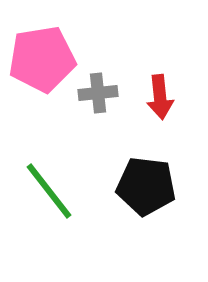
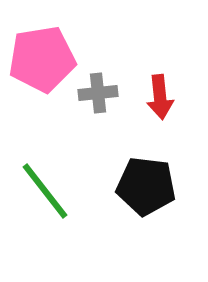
green line: moved 4 px left
